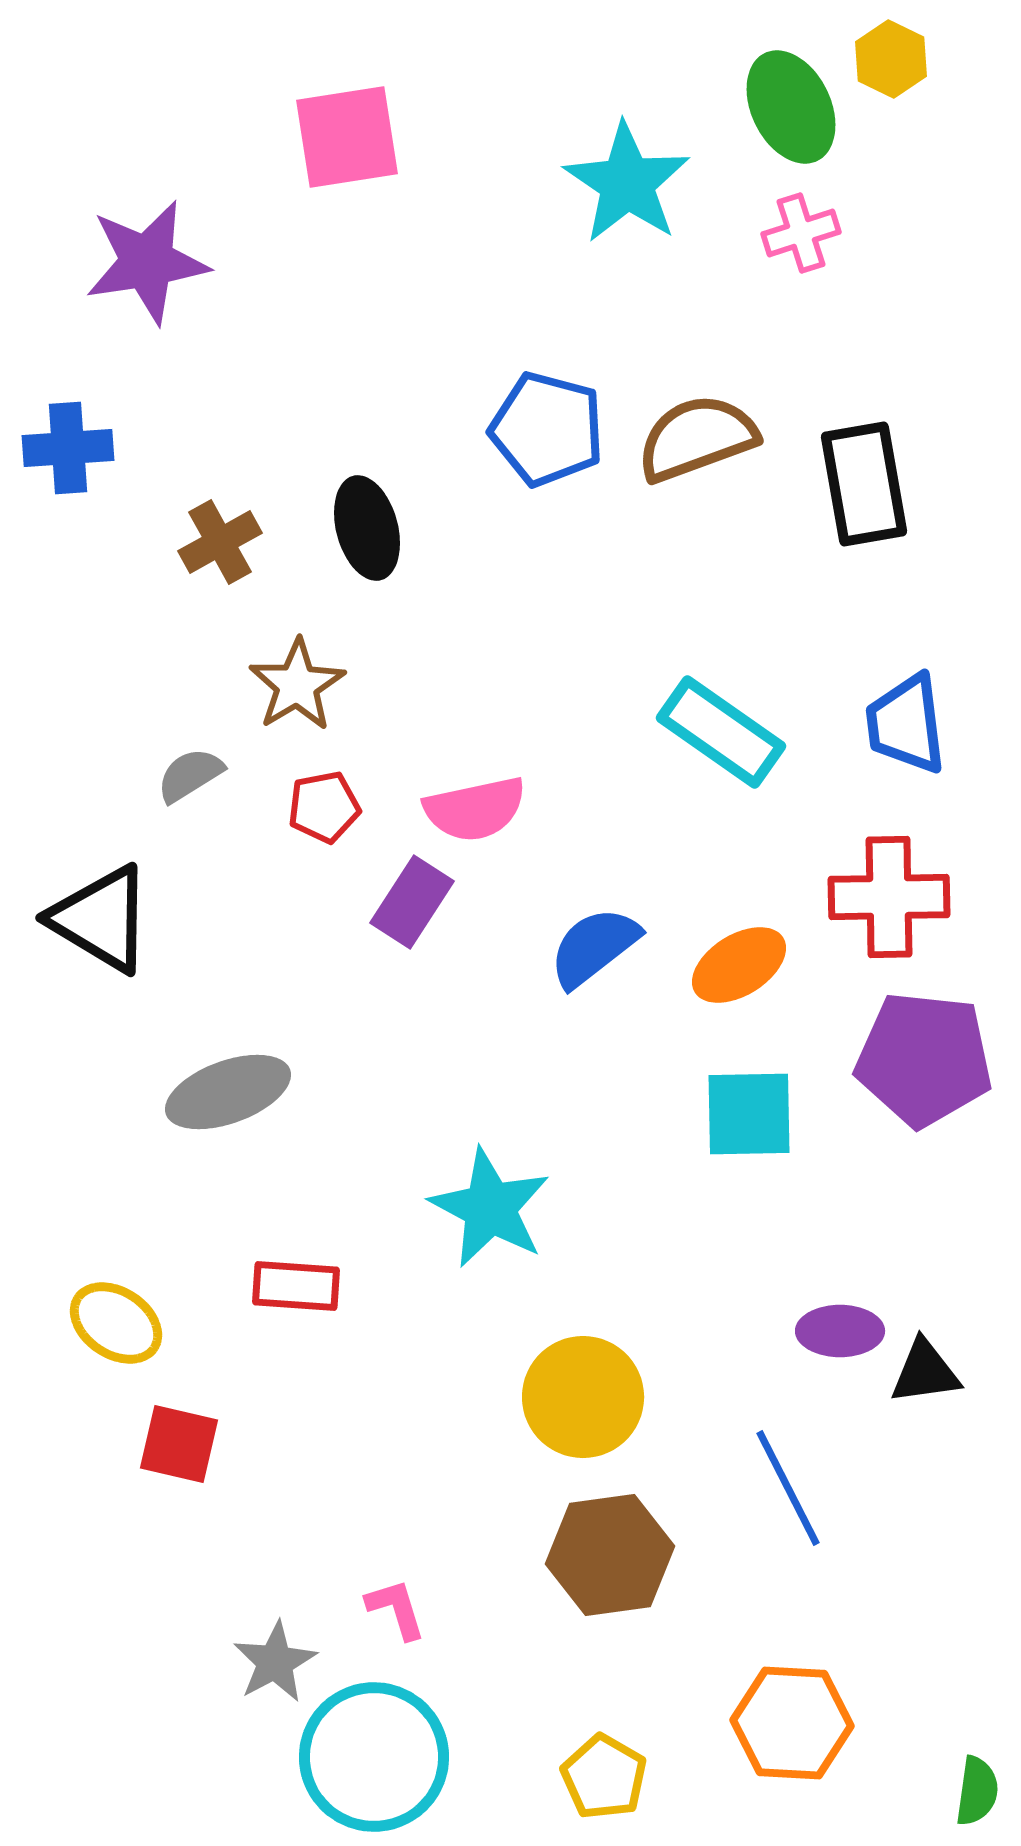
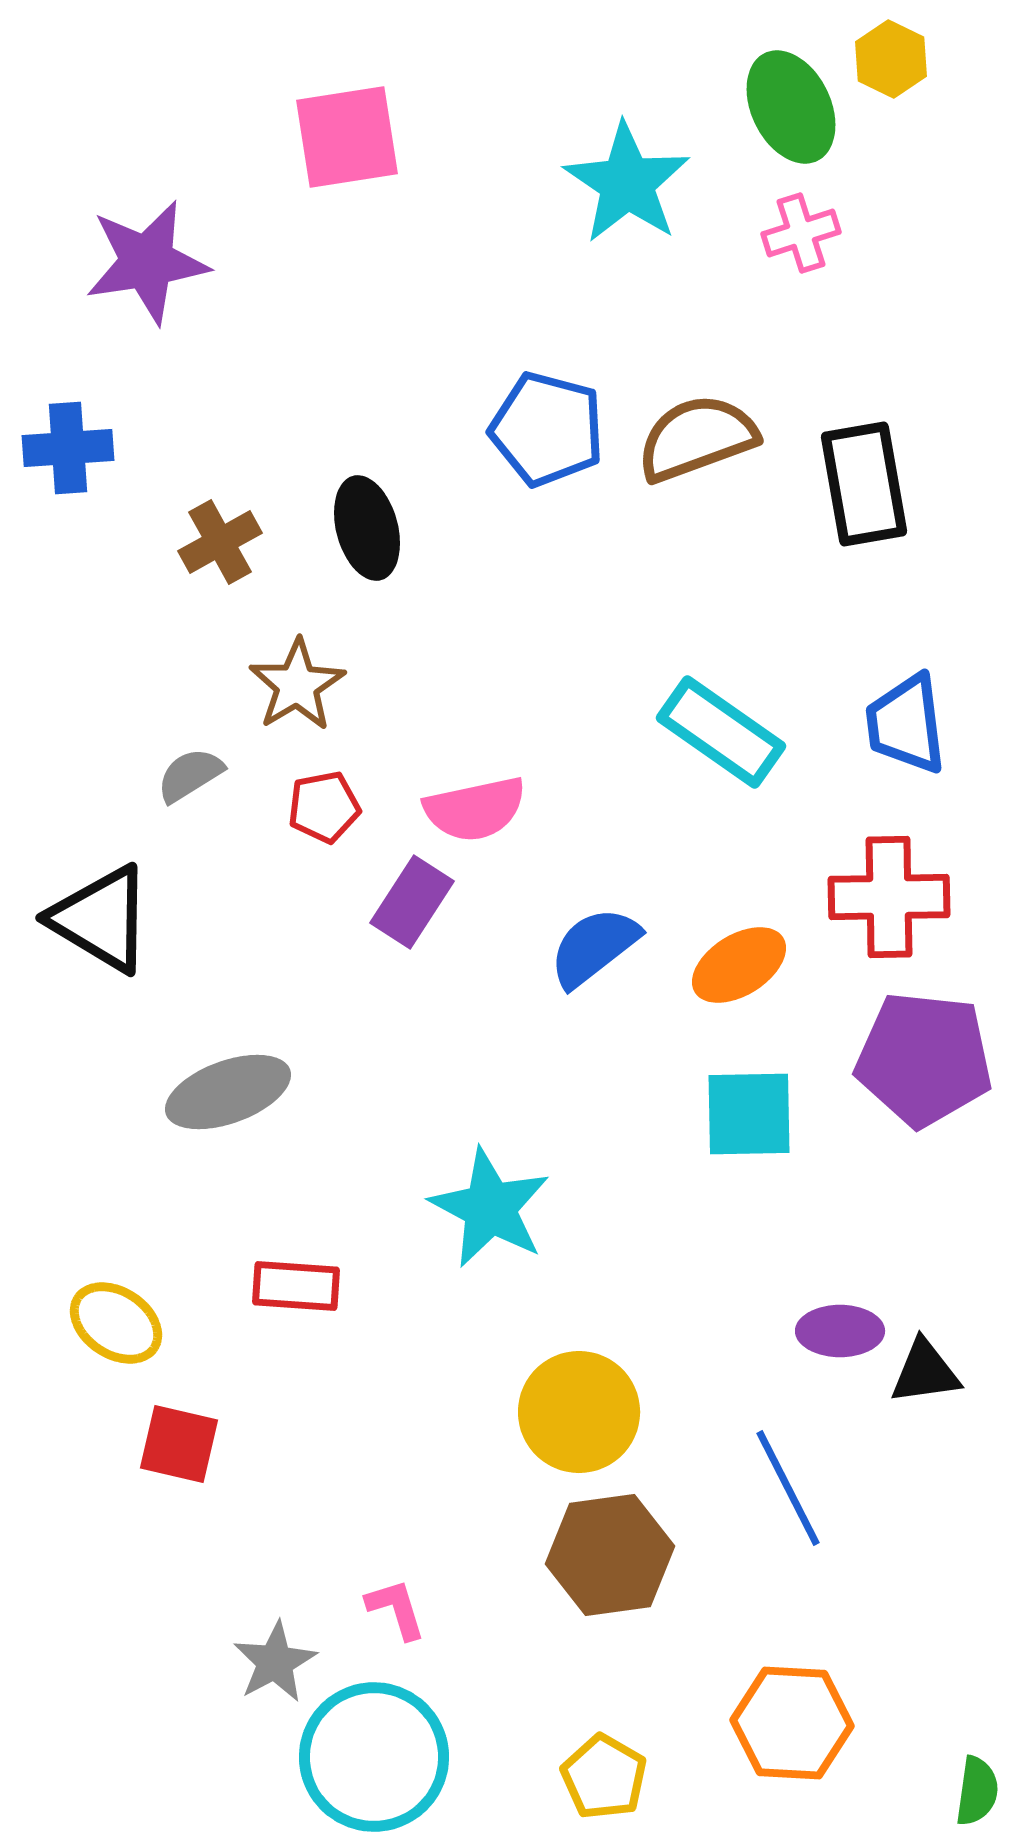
yellow circle at (583, 1397): moved 4 px left, 15 px down
